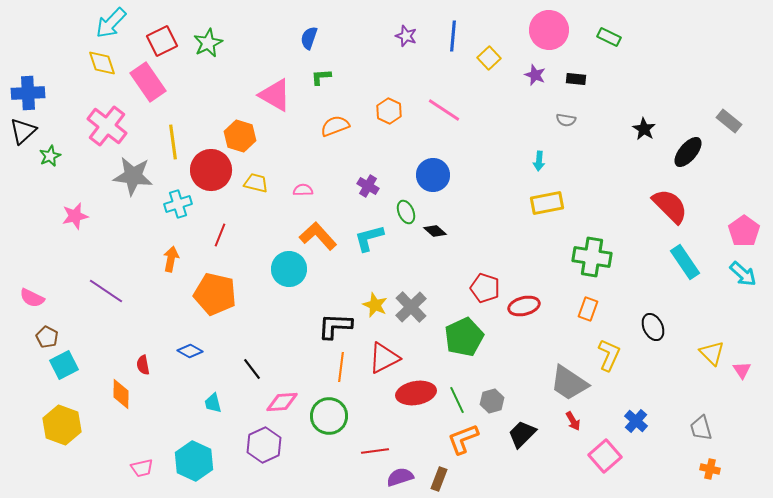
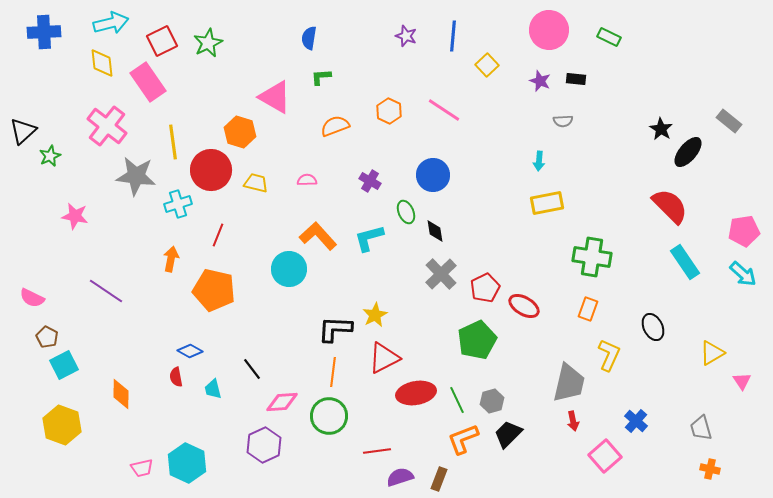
cyan arrow at (111, 23): rotated 148 degrees counterclockwise
blue semicircle at (309, 38): rotated 10 degrees counterclockwise
yellow square at (489, 58): moved 2 px left, 7 px down
yellow diamond at (102, 63): rotated 12 degrees clockwise
purple star at (535, 75): moved 5 px right, 6 px down
blue cross at (28, 93): moved 16 px right, 61 px up
pink triangle at (275, 95): moved 2 px down
gray semicircle at (566, 120): moved 3 px left, 1 px down; rotated 12 degrees counterclockwise
black star at (644, 129): moved 17 px right
orange hexagon at (240, 136): moved 4 px up
gray star at (133, 176): moved 3 px right
purple cross at (368, 186): moved 2 px right, 5 px up
pink semicircle at (303, 190): moved 4 px right, 10 px up
pink star at (75, 216): rotated 24 degrees clockwise
black diamond at (435, 231): rotated 40 degrees clockwise
pink pentagon at (744, 231): rotated 28 degrees clockwise
red line at (220, 235): moved 2 px left
red pentagon at (485, 288): rotated 28 degrees clockwise
orange pentagon at (215, 294): moved 1 px left, 4 px up
yellow star at (375, 305): moved 10 px down; rotated 20 degrees clockwise
red ellipse at (524, 306): rotated 44 degrees clockwise
gray cross at (411, 307): moved 30 px right, 33 px up
black L-shape at (335, 326): moved 3 px down
green pentagon at (464, 337): moved 13 px right, 3 px down
yellow triangle at (712, 353): rotated 44 degrees clockwise
red semicircle at (143, 365): moved 33 px right, 12 px down
orange line at (341, 367): moved 8 px left, 5 px down
pink triangle at (742, 370): moved 11 px down
gray trapezoid at (569, 383): rotated 111 degrees counterclockwise
cyan trapezoid at (213, 403): moved 14 px up
red arrow at (573, 421): rotated 18 degrees clockwise
black trapezoid at (522, 434): moved 14 px left
red line at (375, 451): moved 2 px right
cyan hexagon at (194, 461): moved 7 px left, 2 px down
